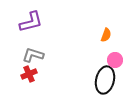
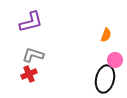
black ellipse: moved 1 px up
